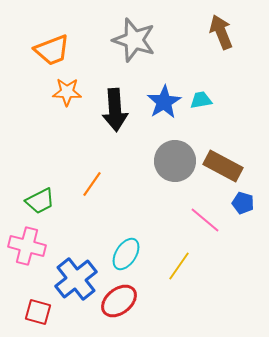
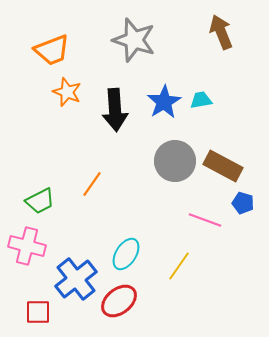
orange star: rotated 20 degrees clockwise
pink line: rotated 20 degrees counterclockwise
red square: rotated 16 degrees counterclockwise
